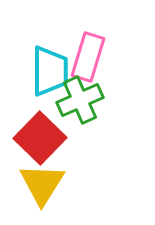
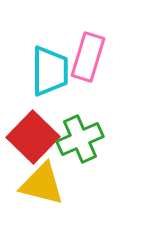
green cross: moved 39 px down
red square: moved 7 px left, 1 px up
yellow triangle: rotated 48 degrees counterclockwise
